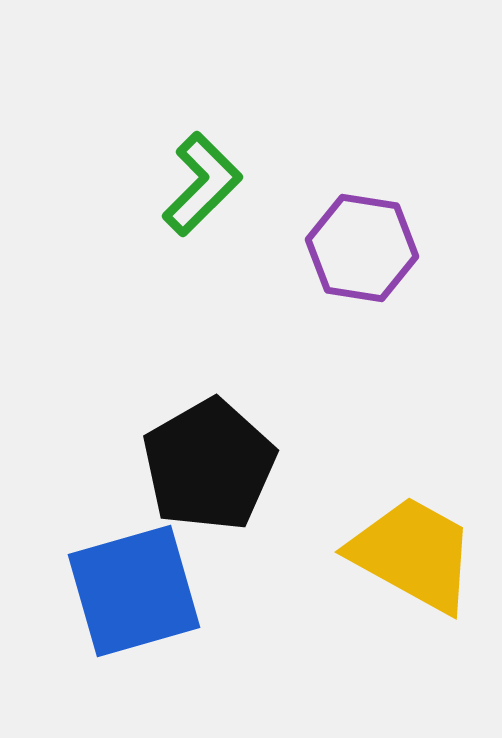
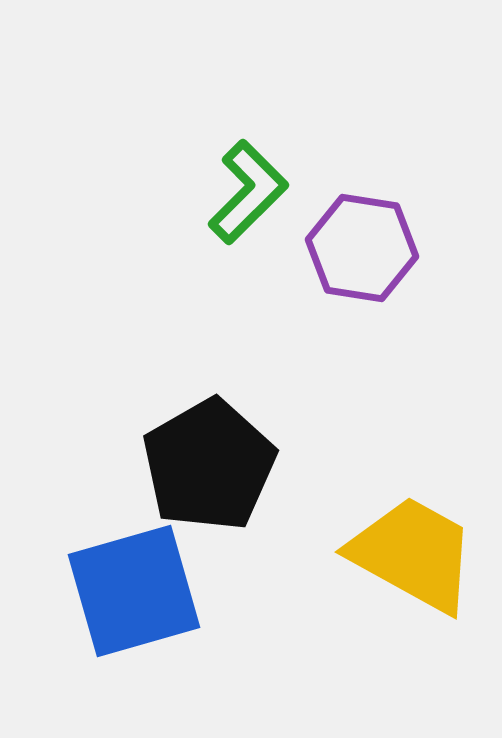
green L-shape: moved 46 px right, 8 px down
